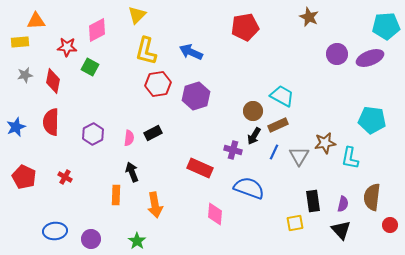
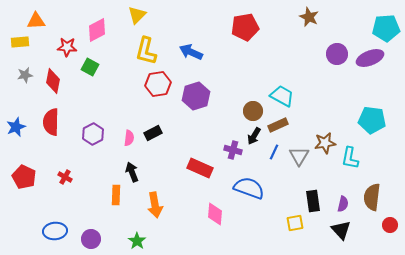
cyan pentagon at (386, 26): moved 2 px down
